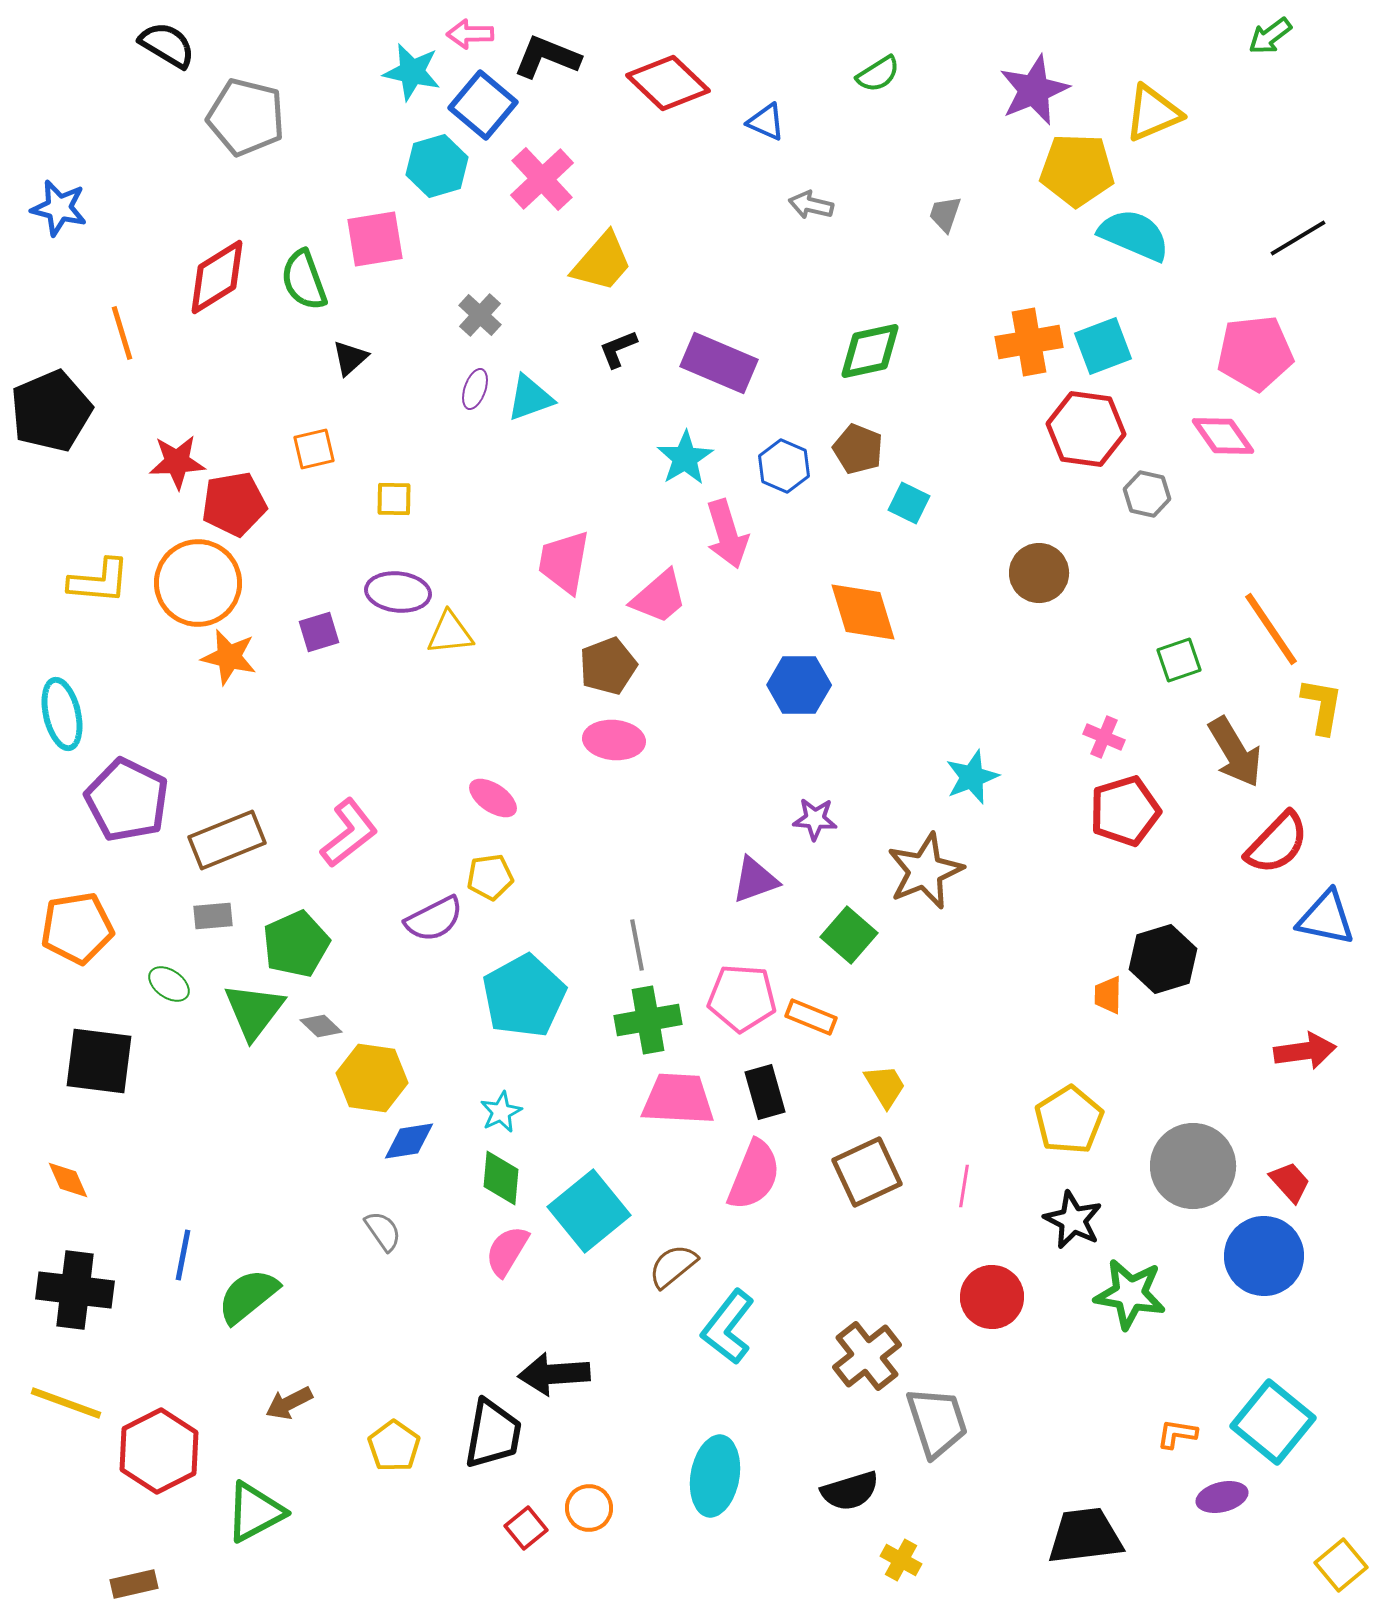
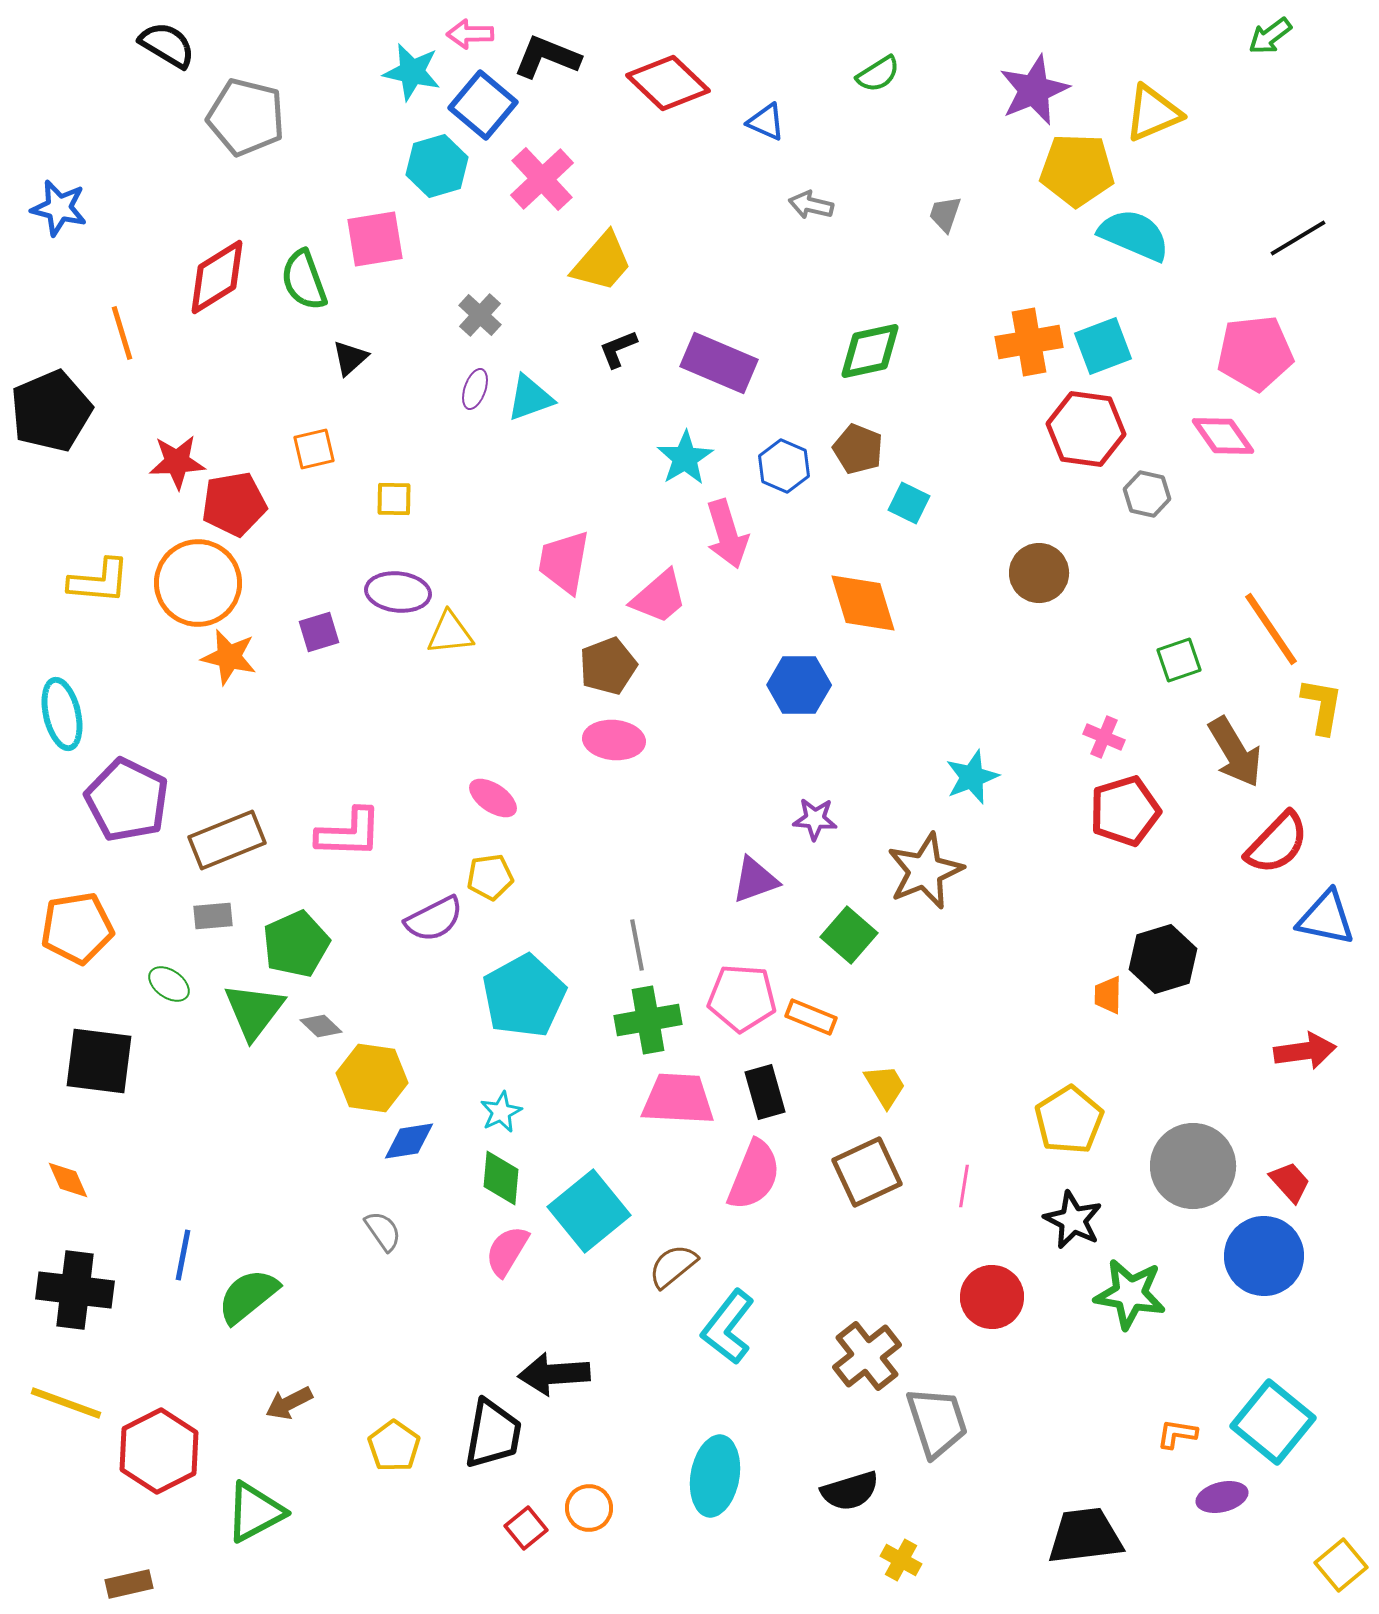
orange diamond at (863, 612): moved 9 px up
pink L-shape at (349, 833): rotated 40 degrees clockwise
brown rectangle at (134, 1584): moved 5 px left
